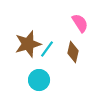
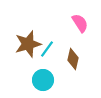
brown diamond: moved 7 px down
cyan circle: moved 4 px right
